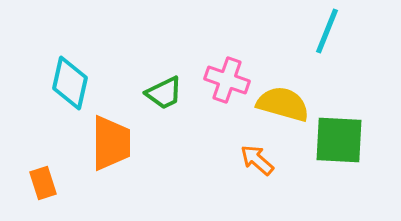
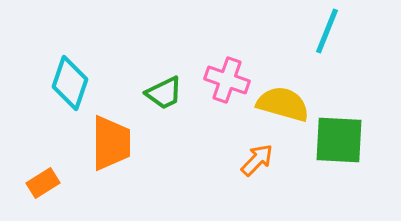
cyan diamond: rotated 6 degrees clockwise
orange arrow: rotated 93 degrees clockwise
orange rectangle: rotated 76 degrees clockwise
